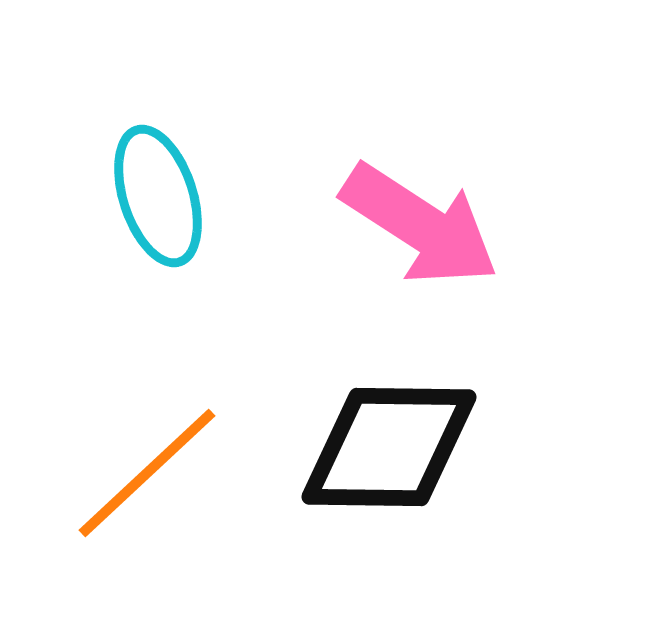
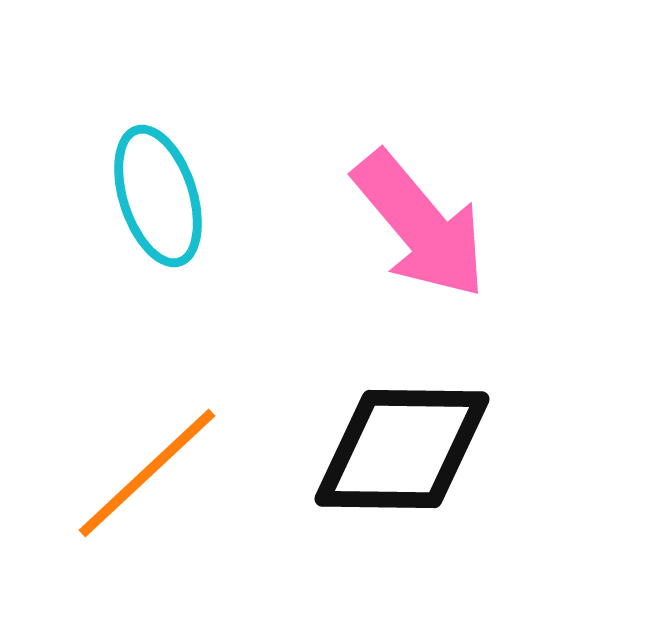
pink arrow: rotated 17 degrees clockwise
black diamond: moved 13 px right, 2 px down
